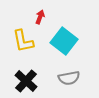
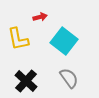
red arrow: rotated 56 degrees clockwise
yellow L-shape: moved 5 px left, 2 px up
gray semicircle: rotated 115 degrees counterclockwise
